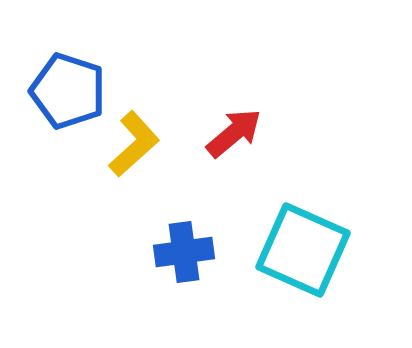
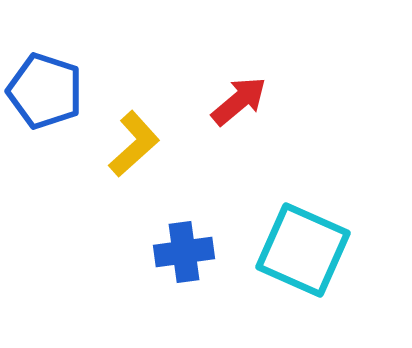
blue pentagon: moved 23 px left
red arrow: moved 5 px right, 32 px up
